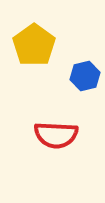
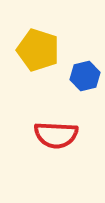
yellow pentagon: moved 4 px right, 5 px down; rotated 18 degrees counterclockwise
